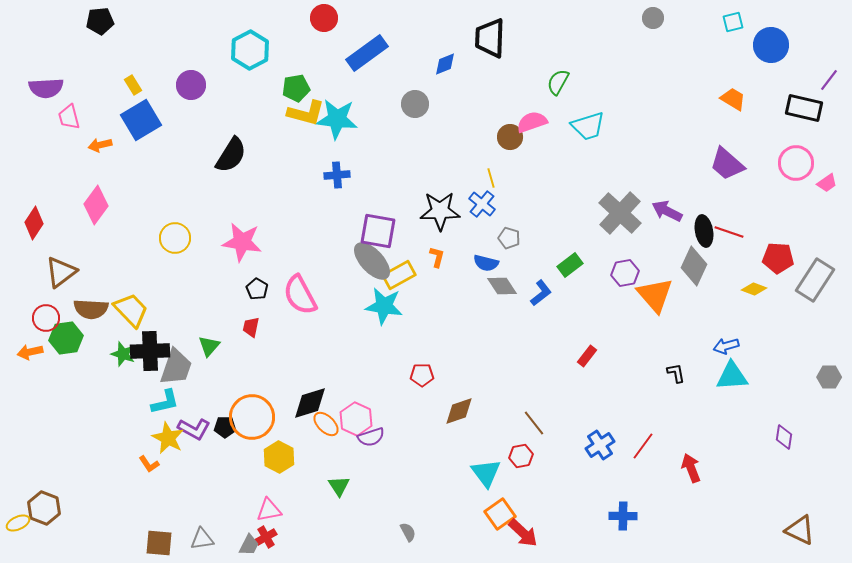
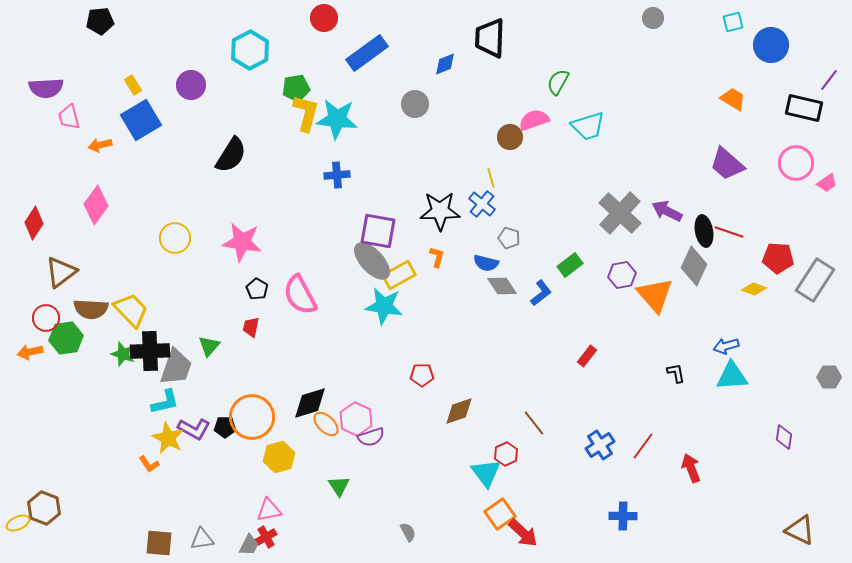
yellow L-shape at (306, 113): rotated 90 degrees counterclockwise
pink semicircle at (532, 122): moved 2 px right, 2 px up
purple hexagon at (625, 273): moved 3 px left, 2 px down
red hexagon at (521, 456): moved 15 px left, 2 px up; rotated 15 degrees counterclockwise
yellow hexagon at (279, 457): rotated 16 degrees clockwise
